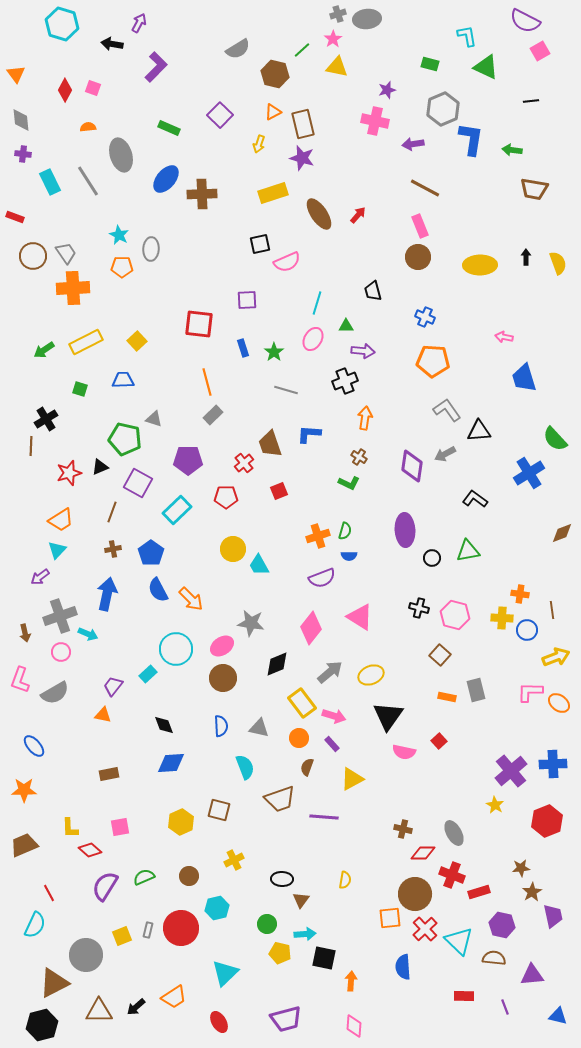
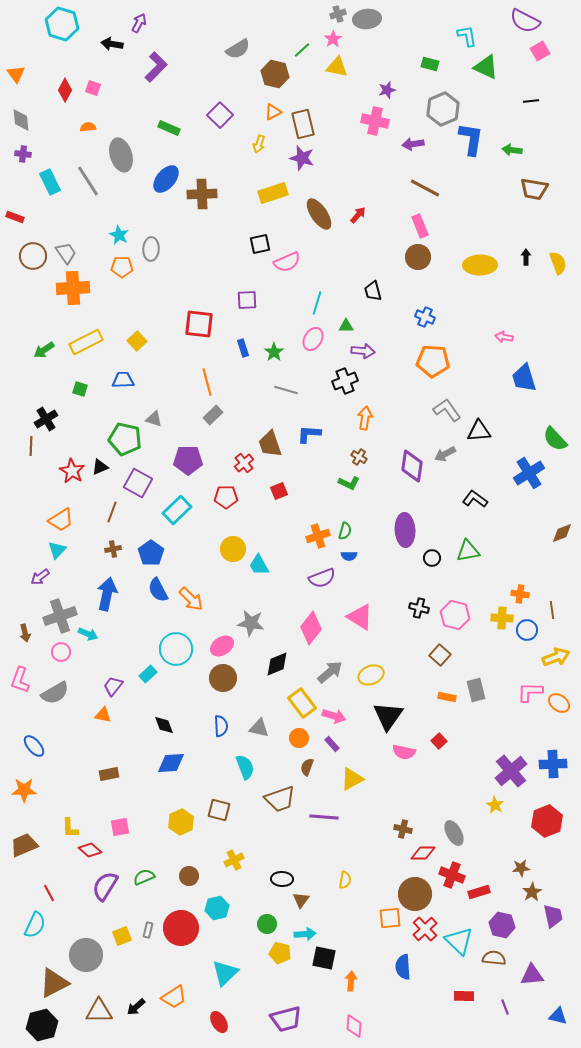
red star at (69, 473): moved 3 px right, 2 px up; rotated 25 degrees counterclockwise
